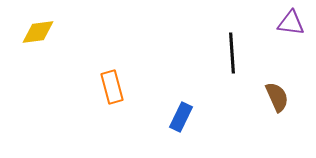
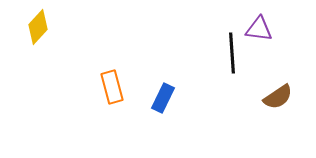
purple triangle: moved 32 px left, 6 px down
yellow diamond: moved 5 px up; rotated 40 degrees counterclockwise
brown semicircle: moved 1 px right; rotated 80 degrees clockwise
blue rectangle: moved 18 px left, 19 px up
